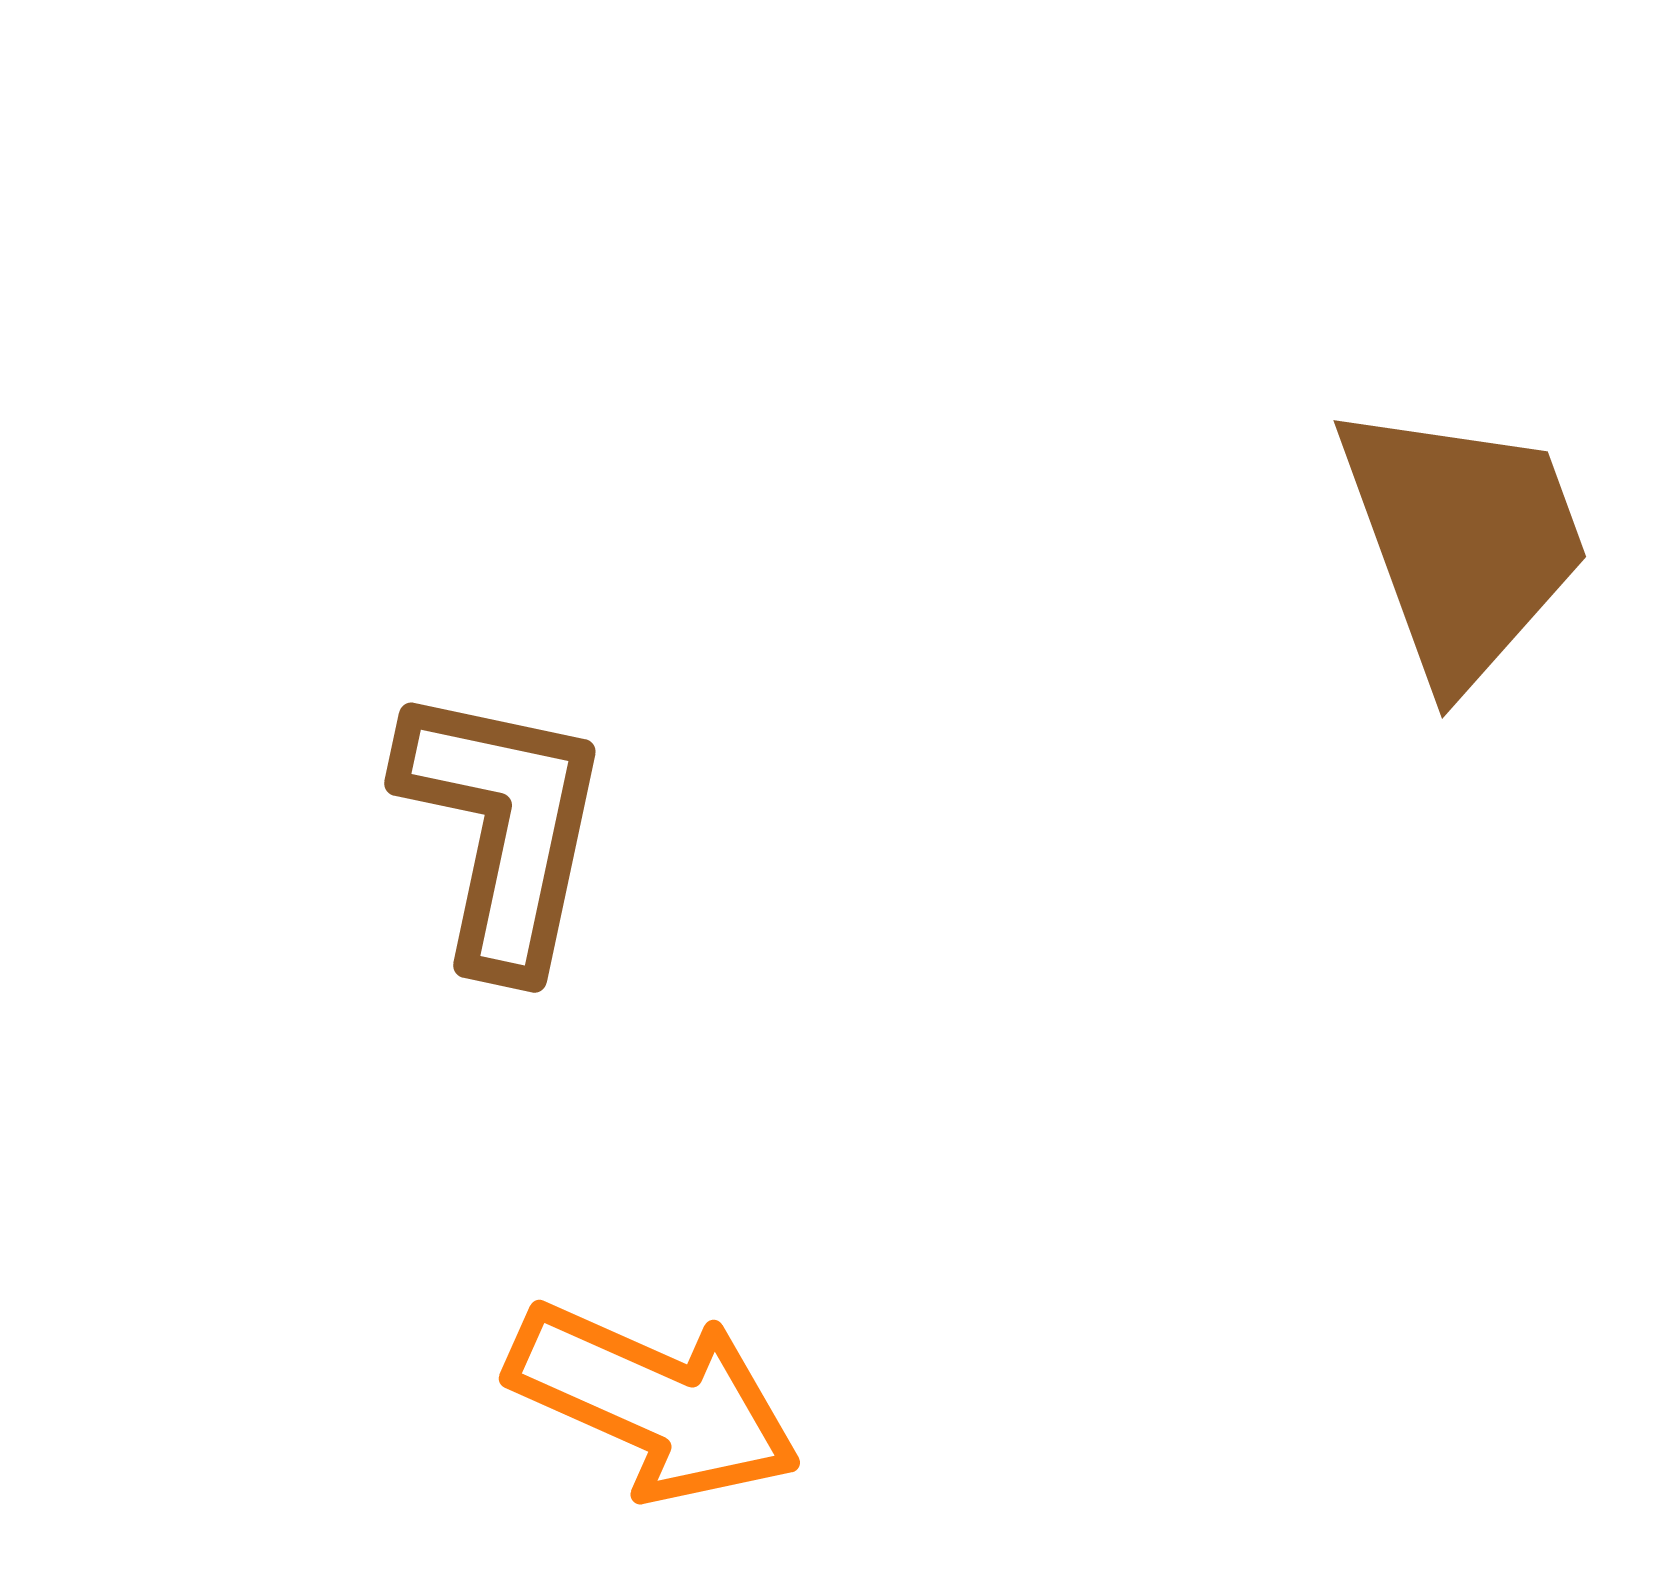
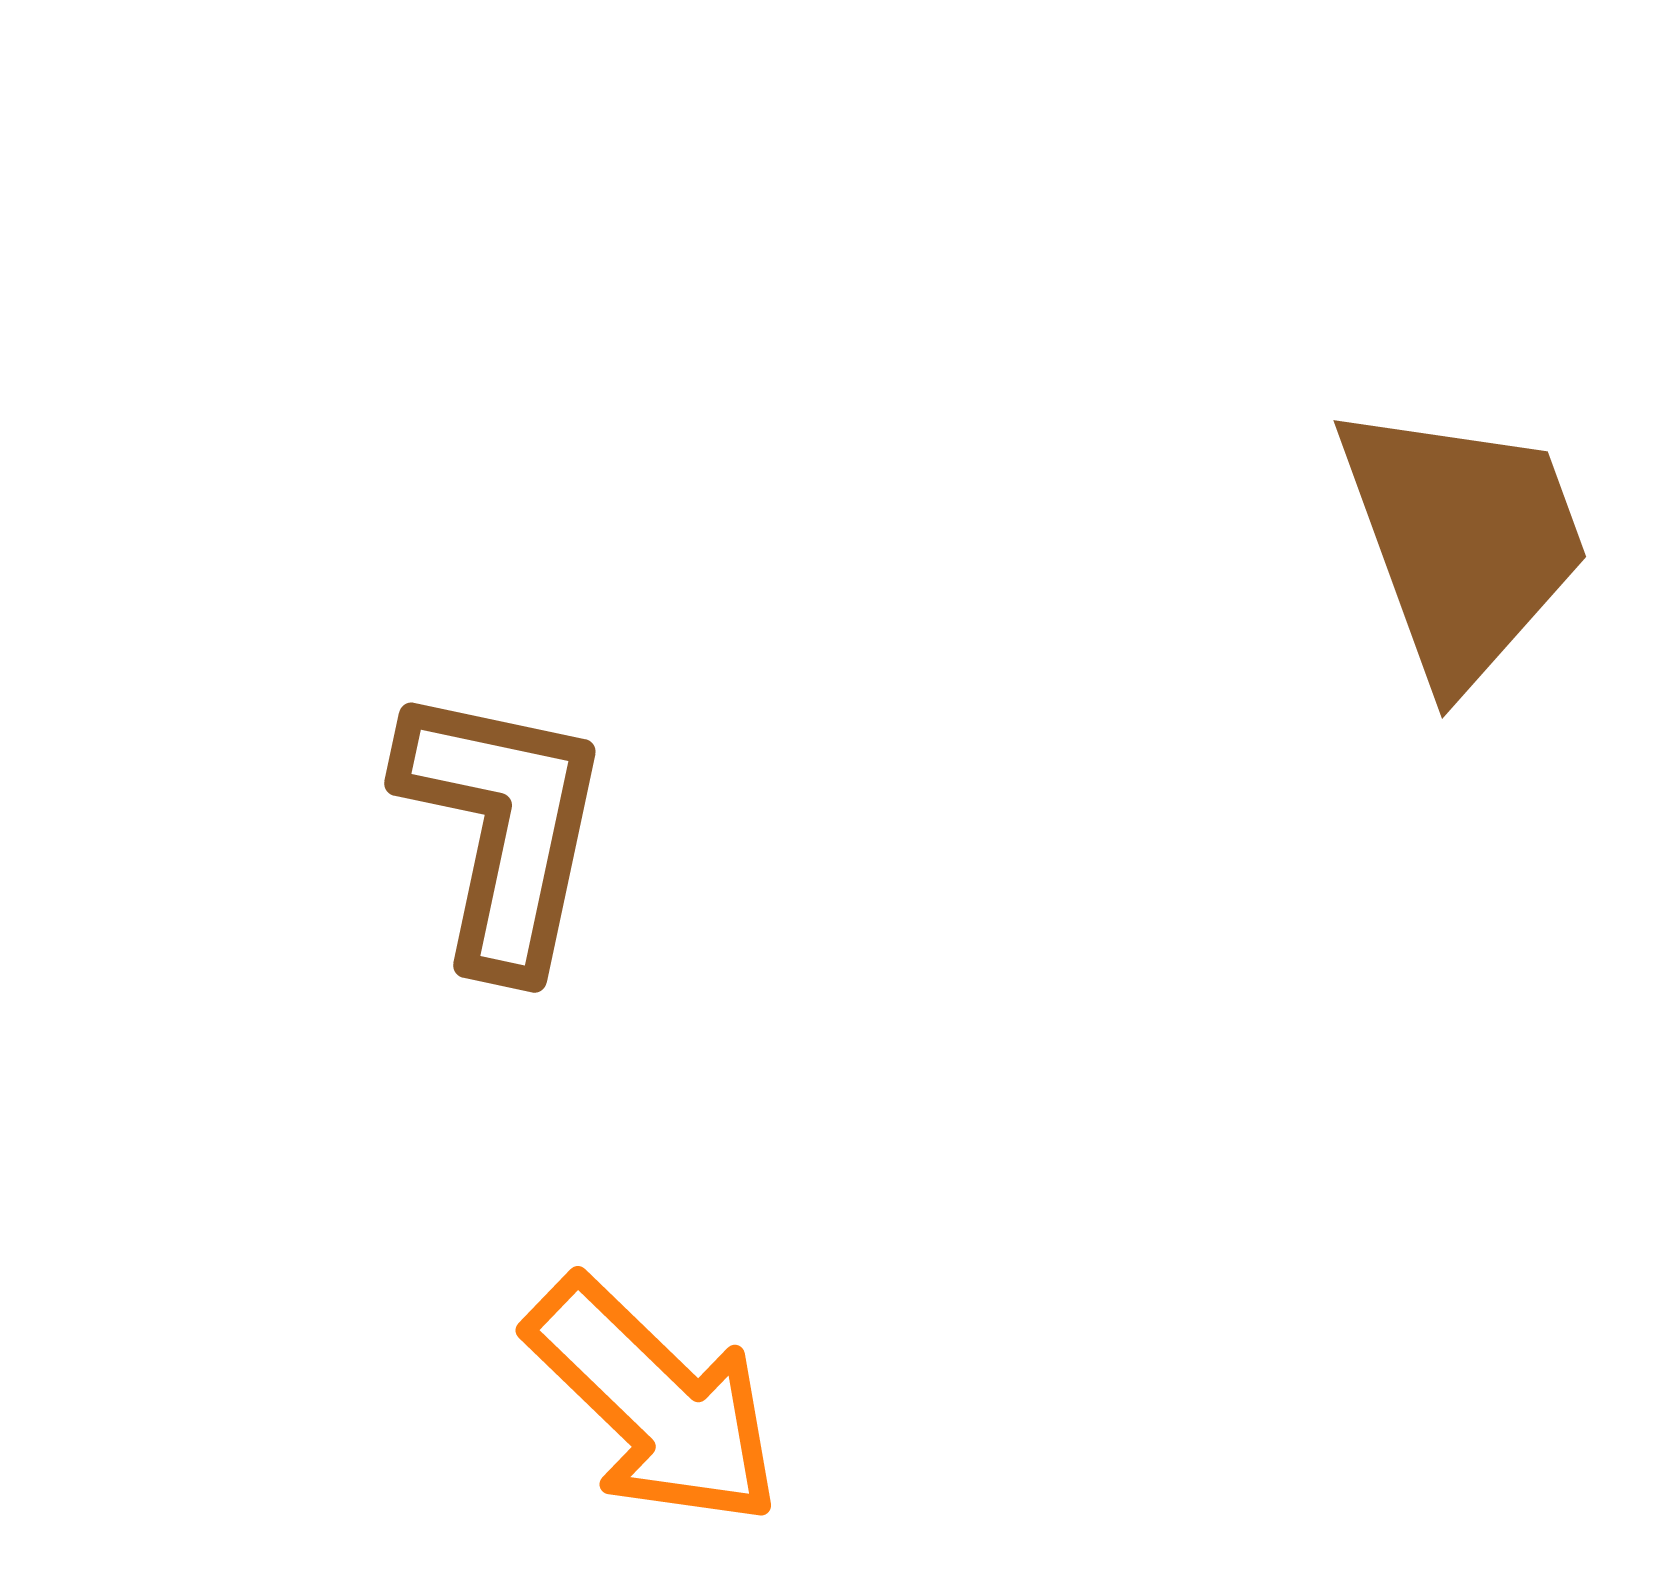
orange arrow: rotated 20 degrees clockwise
